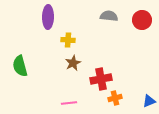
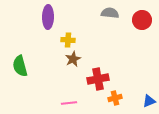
gray semicircle: moved 1 px right, 3 px up
brown star: moved 4 px up
red cross: moved 3 px left
